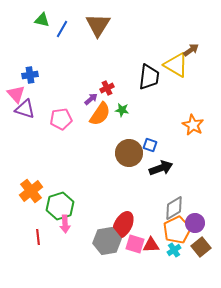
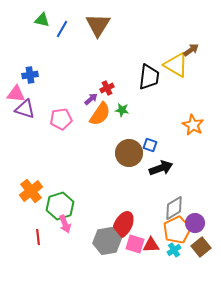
pink triangle: rotated 42 degrees counterclockwise
pink arrow: rotated 18 degrees counterclockwise
